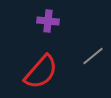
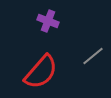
purple cross: rotated 15 degrees clockwise
